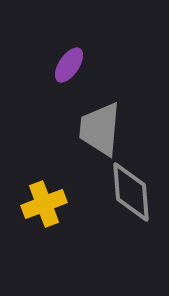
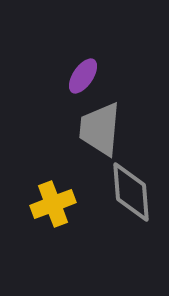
purple ellipse: moved 14 px right, 11 px down
yellow cross: moved 9 px right
